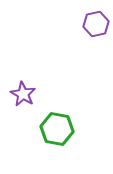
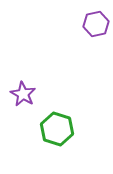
green hexagon: rotated 8 degrees clockwise
